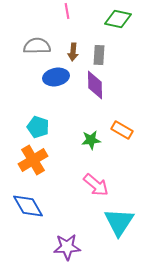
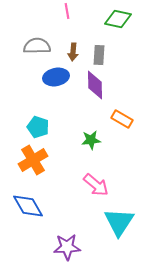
orange rectangle: moved 11 px up
